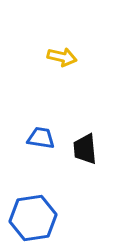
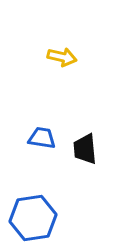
blue trapezoid: moved 1 px right
